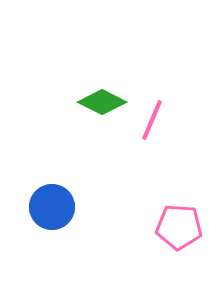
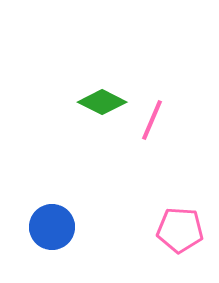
blue circle: moved 20 px down
pink pentagon: moved 1 px right, 3 px down
